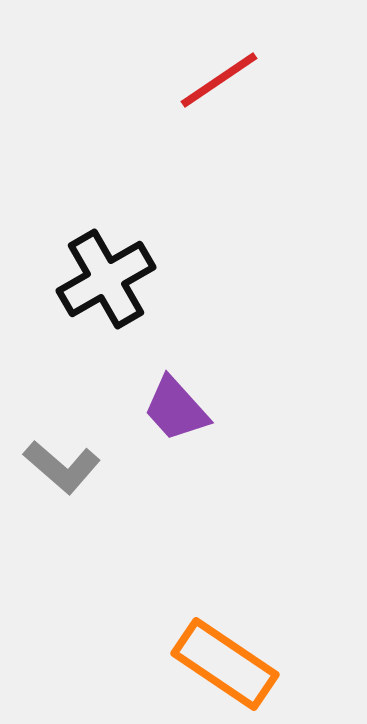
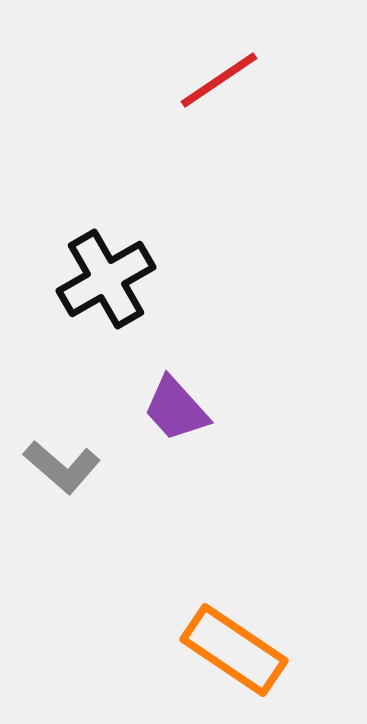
orange rectangle: moved 9 px right, 14 px up
